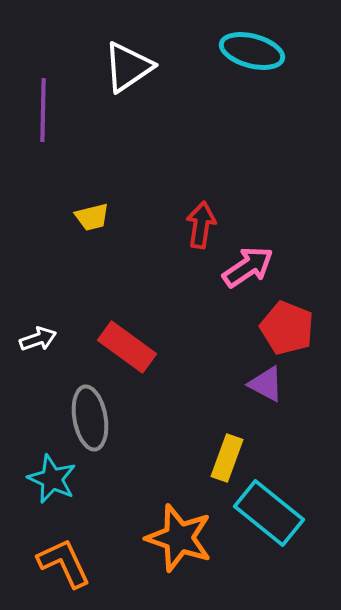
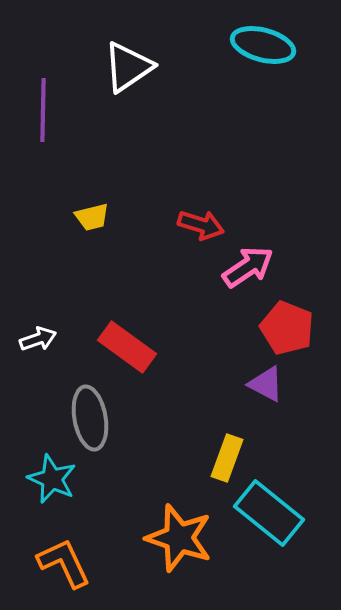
cyan ellipse: moved 11 px right, 6 px up
red arrow: rotated 99 degrees clockwise
